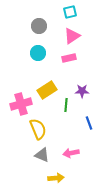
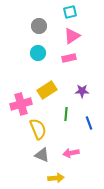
green line: moved 9 px down
